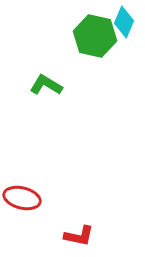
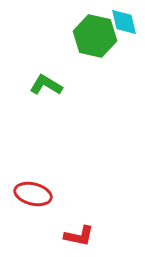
cyan diamond: rotated 36 degrees counterclockwise
red ellipse: moved 11 px right, 4 px up
